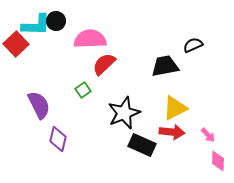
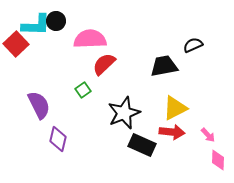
black trapezoid: moved 1 px left
pink diamond: moved 1 px up
